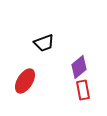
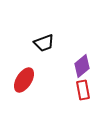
purple diamond: moved 3 px right, 1 px up
red ellipse: moved 1 px left, 1 px up
